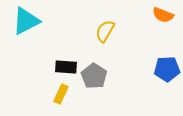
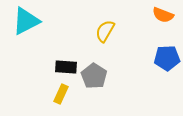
blue pentagon: moved 11 px up
